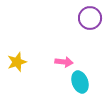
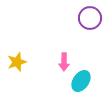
pink arrow: rotated 84 degrees clockwise
cyan ellipse: moved 1 px right, 1 px up; rotated 55 degrees clockwise
